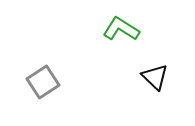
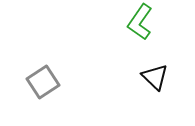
green L-shape: moved 19 px right, 7 px up; rotated 87 degrees counterclockwise
